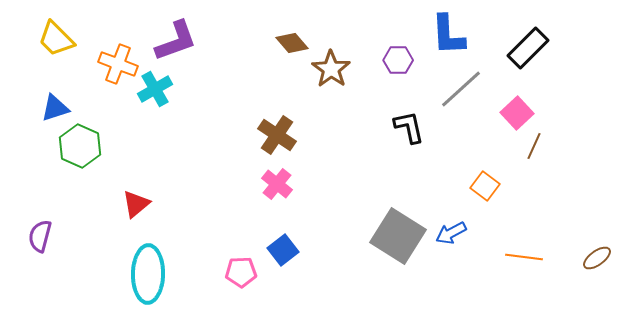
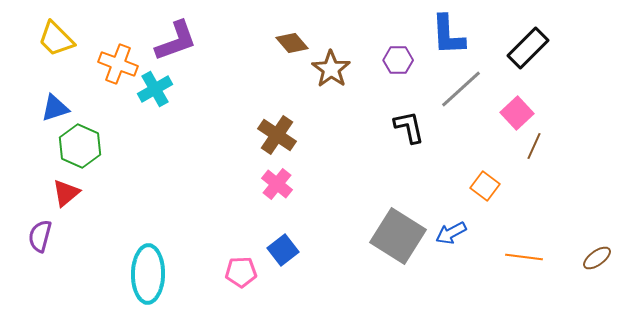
red triangle: moved 70 px left, 11 px up
